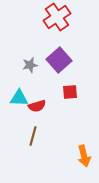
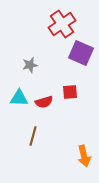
red cross: moved 5 px right, 7 px down
purple square: moved 22 px right, 7 px up; rotated 25 degrees counterclockwise
red semicircle: moved 7 px right, 4 px up
